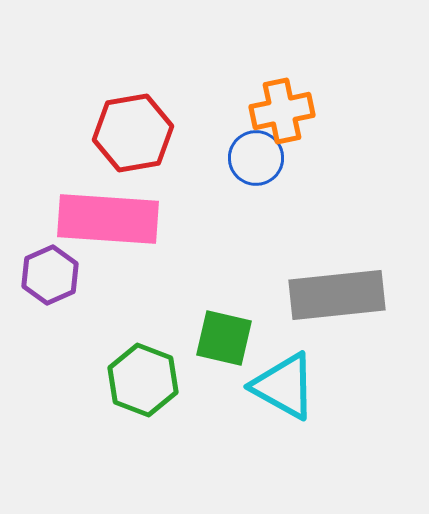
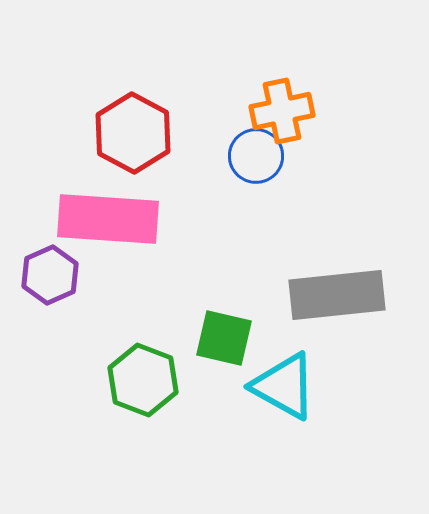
red hexagon: rotated 22 degrees counterclockwise
blue circle: moved 2 px up
